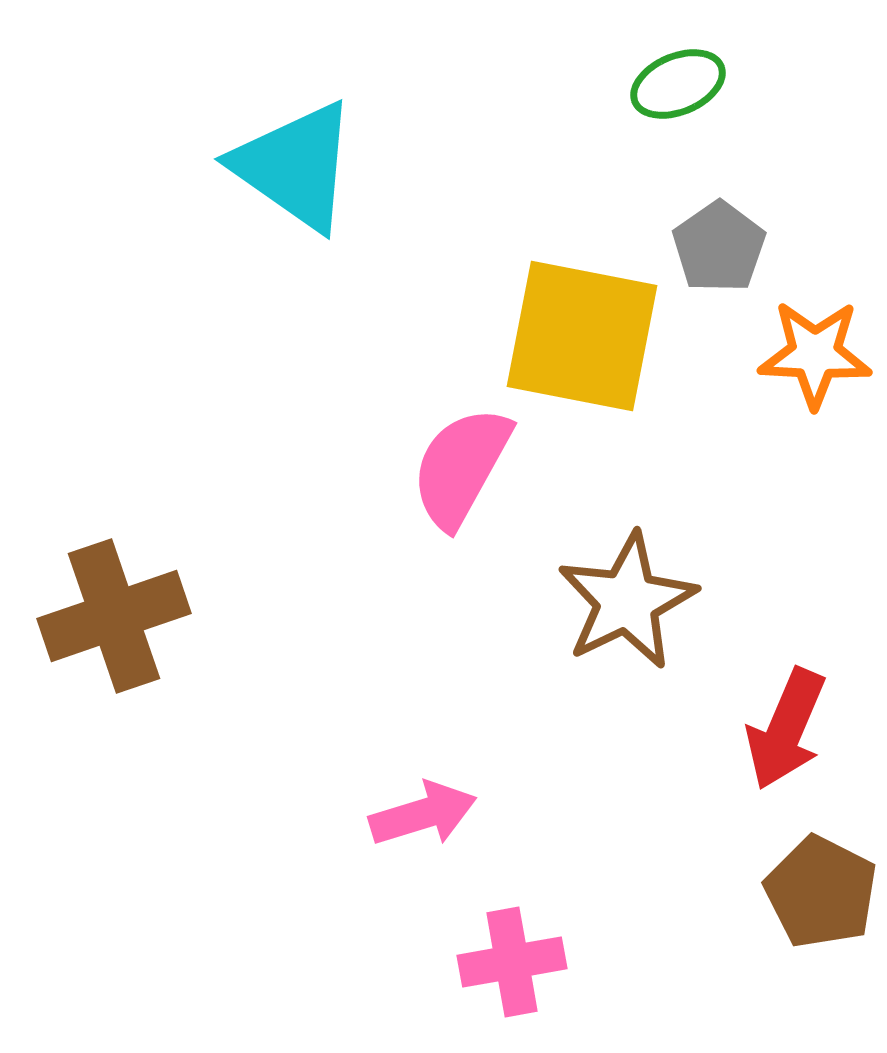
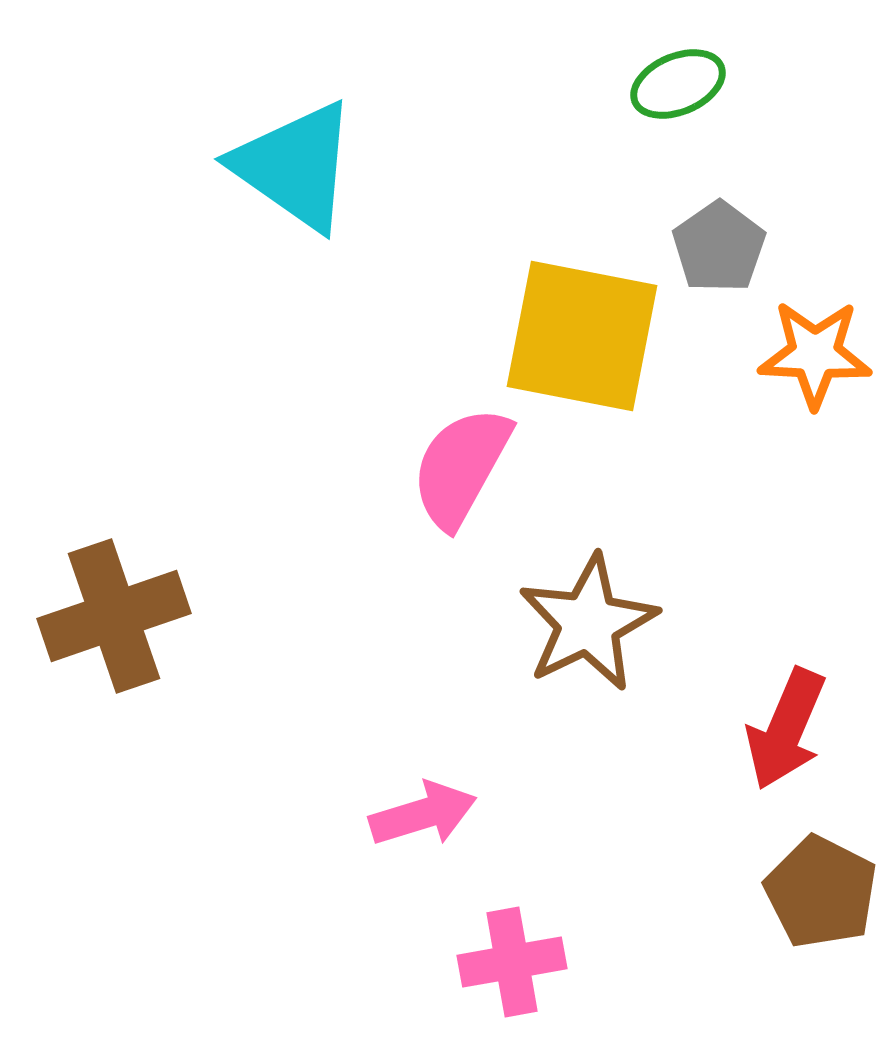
brown star: moved 39 px left, 22 px down
